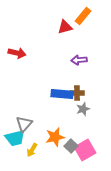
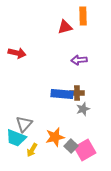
orange rectangle: rotated 42 degrees counterclockwise
cyan trapezoid: moved 1 px right; rotated 35 degrees clockwise
